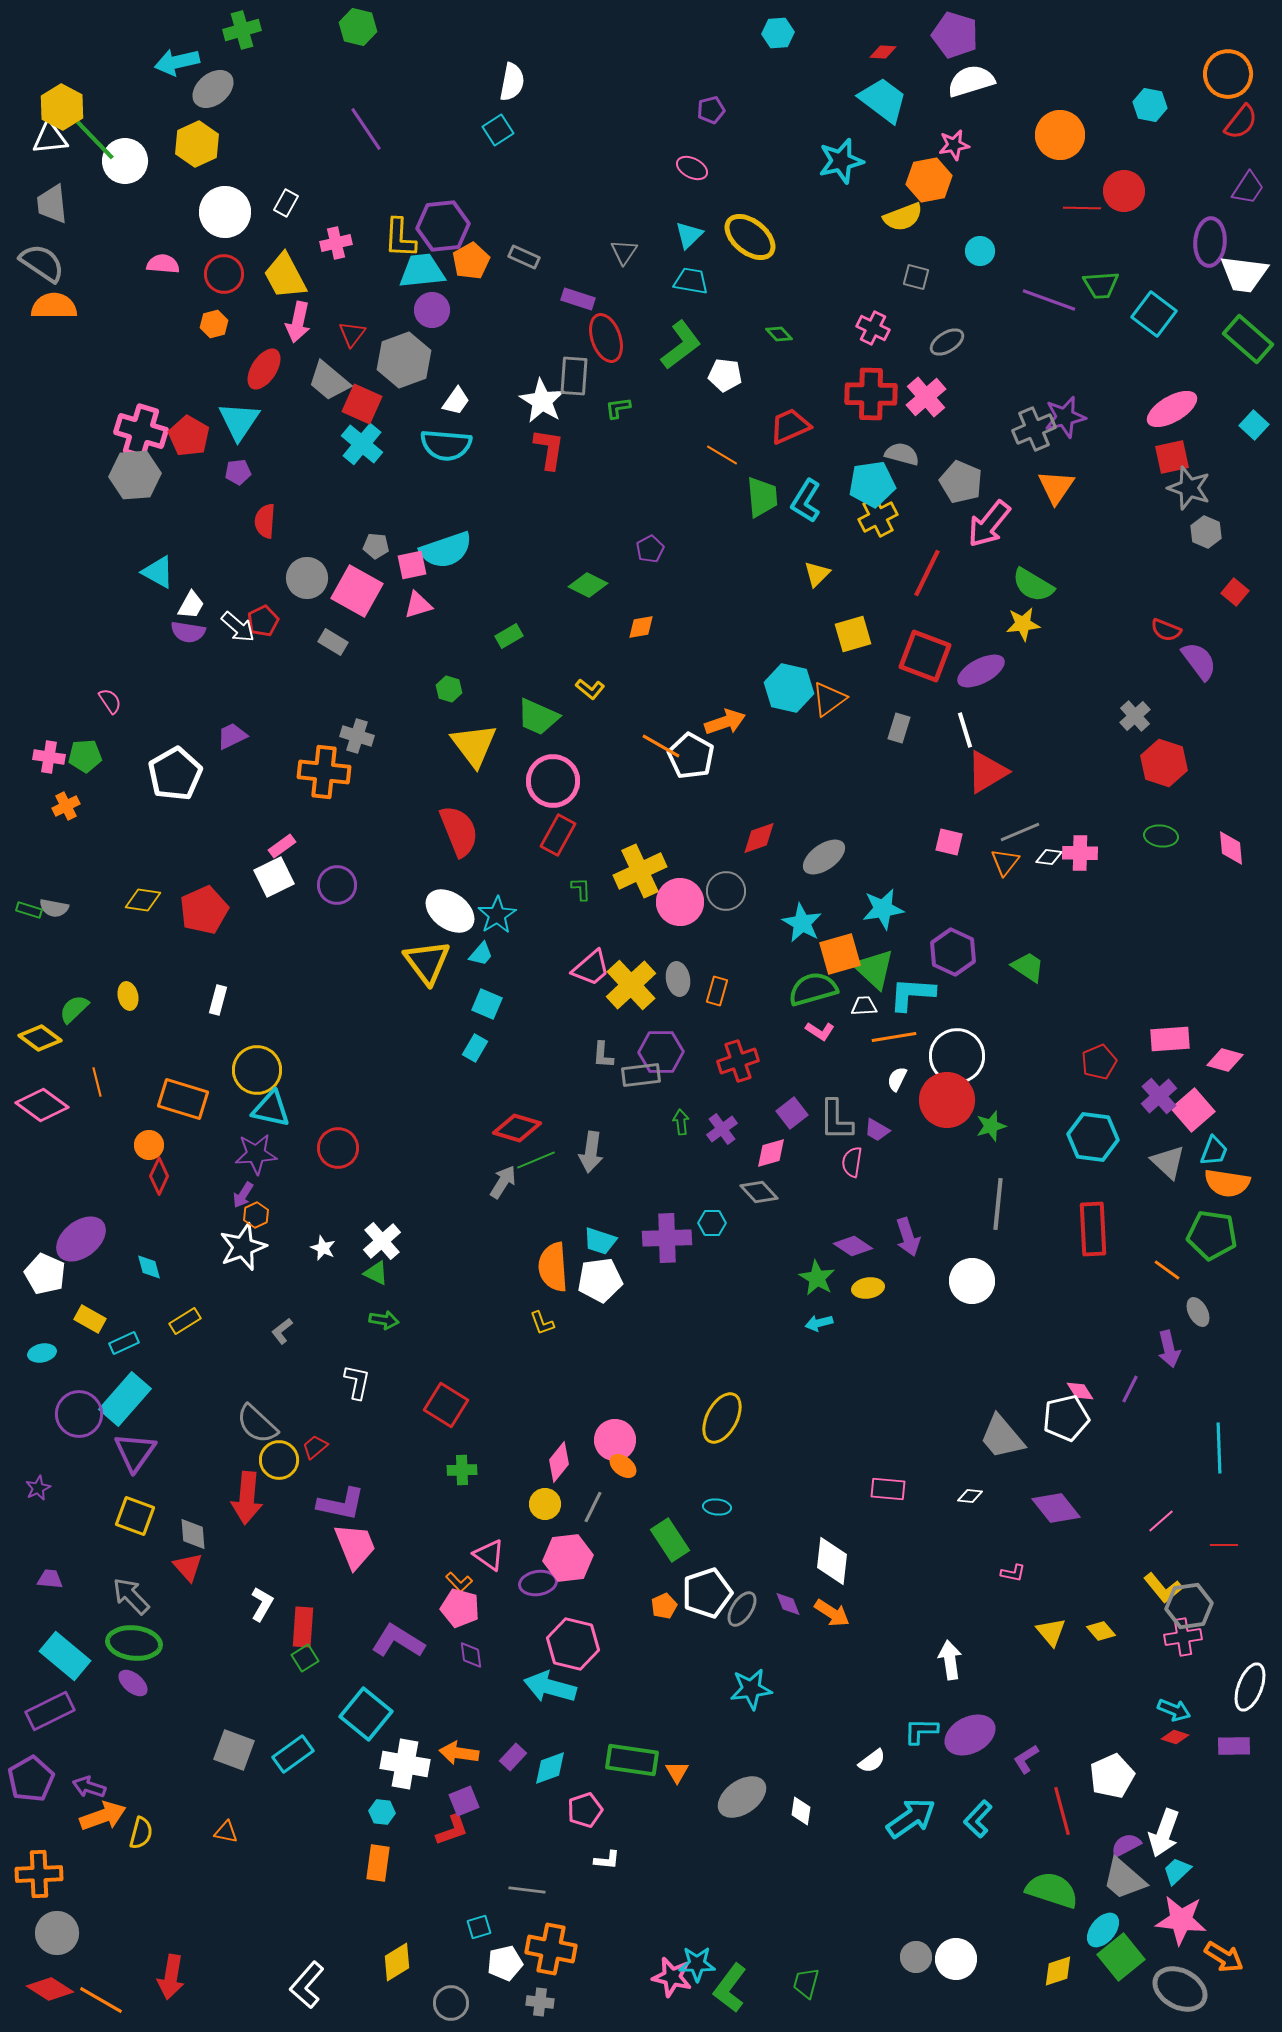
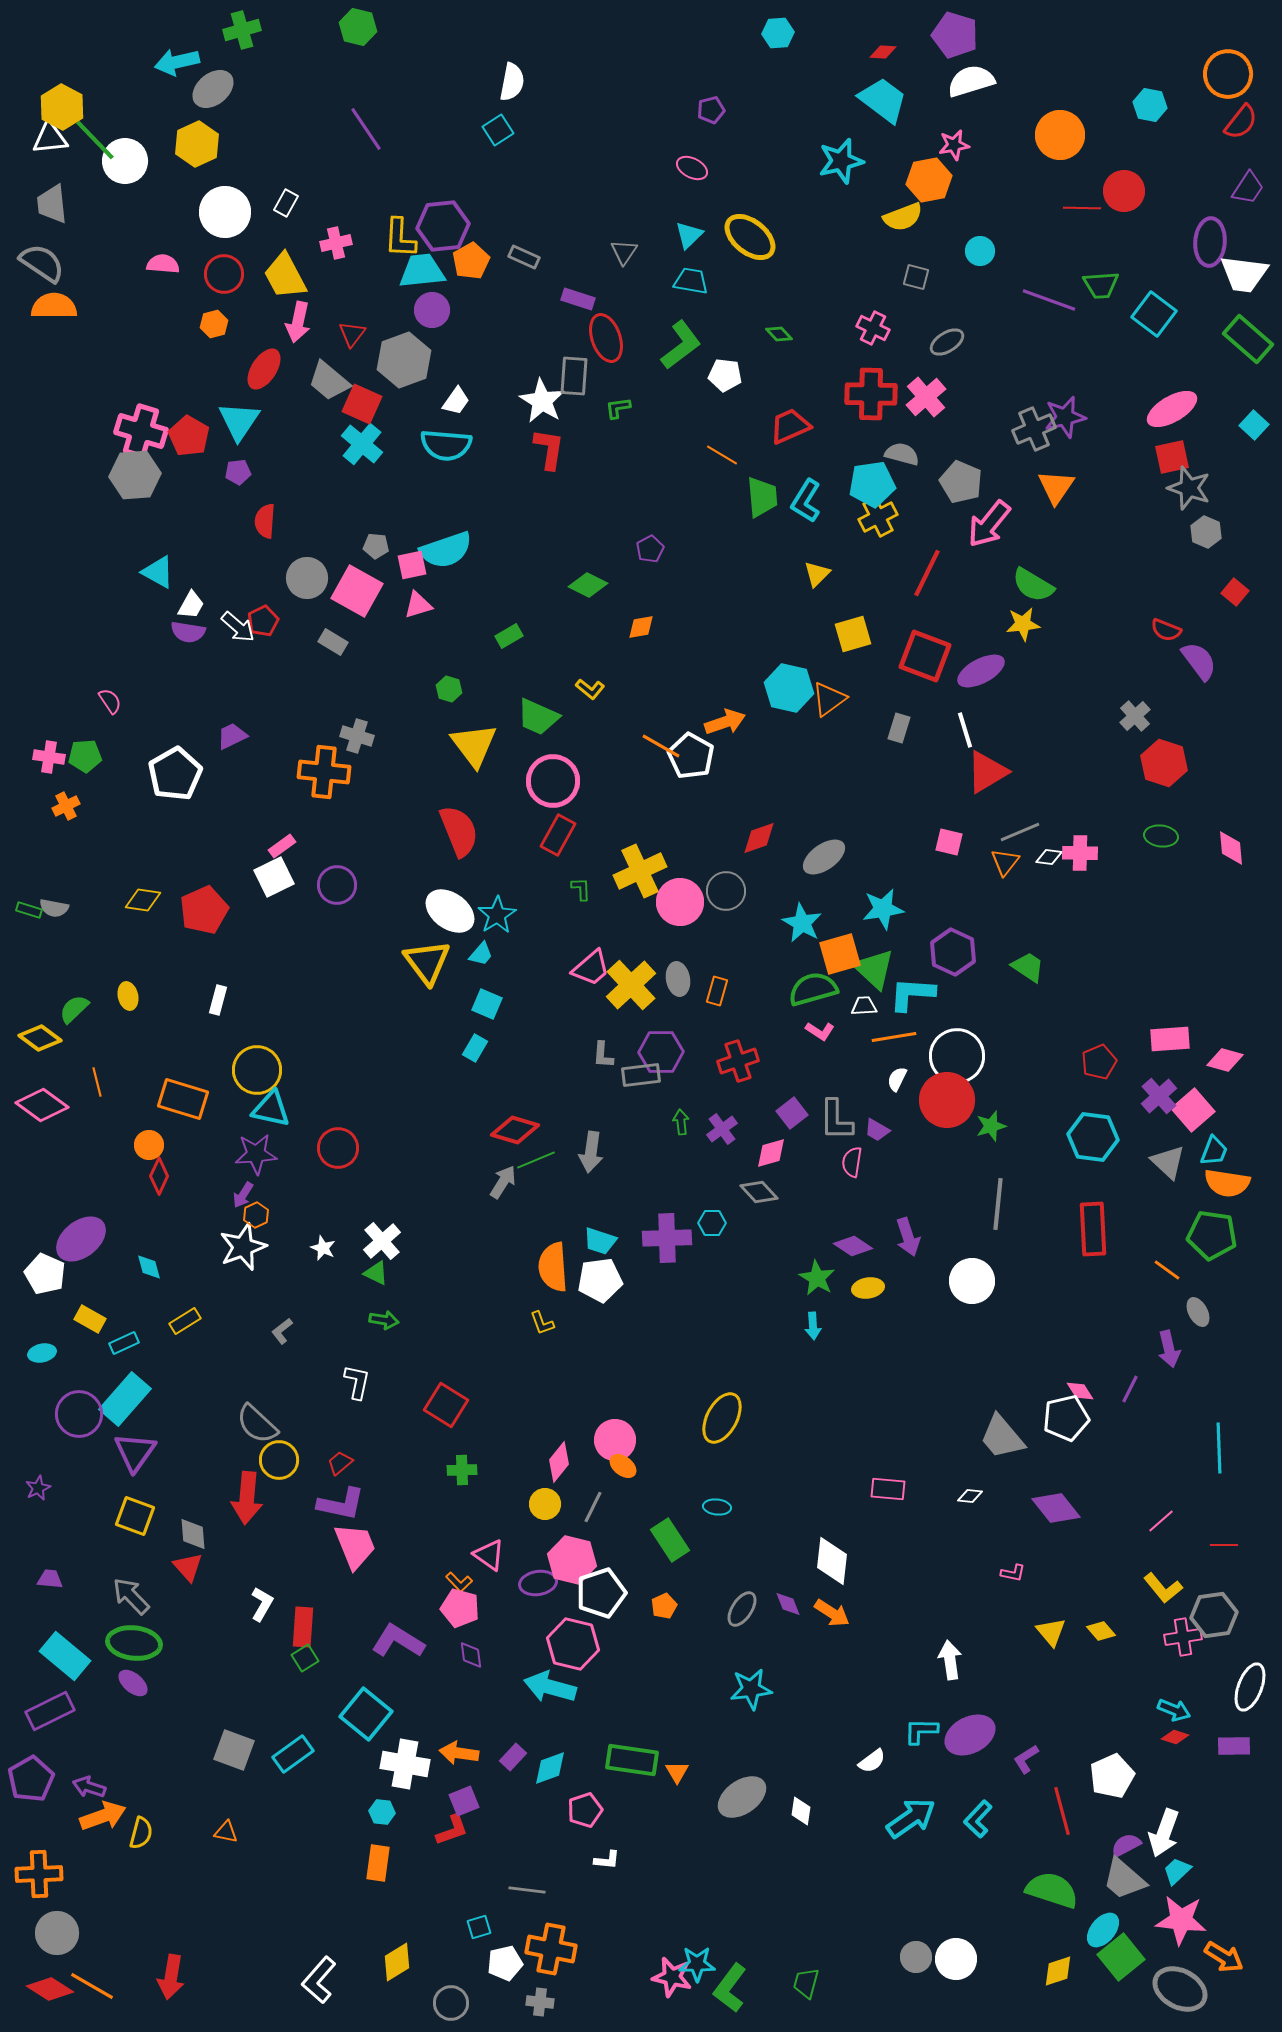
red diamond at (517, 1128): moved 2 px left, 2 px down
cyan arrow at (819, 1323): moved 6 px left, 3 px down; rotated 80 degrees counterclockwise
red trapezoid at (315, 1447): moved 25 px right, 16 px down
pink hexagon at (568, 1558): moved 4 px right, 2 px down; rotated 21 degrees clockwise
white pentagon at (707, 1593): moved 106 px left
gray hexagon at (1189, 1606): moved 25 px right, 9 px down
white L-shape at (307, 1985): moved 12 px right, 5 px up
orange line at (101, 2000): moved 9 px left, 14 px up
